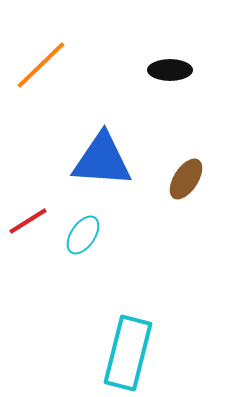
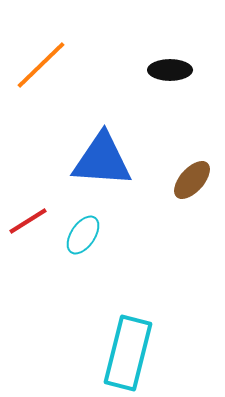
brown ellipse: moved 6 px right, 1 px down; rotated 9 degrees clockwise
